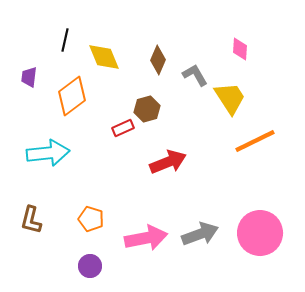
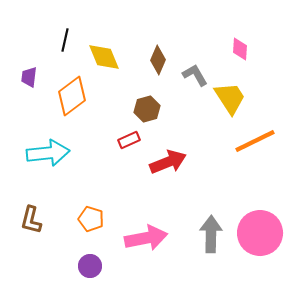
red rectangle: moved 6 px right, 12 px down
gray arrow: moved 11 px right; rotated 69 degrees counterclockwise
